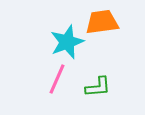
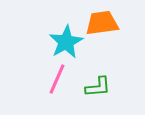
orange trapezoid: moved 1 px down
cyan star: moved 1 px left; rotated 8 degrees counterclockwise
